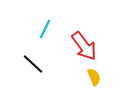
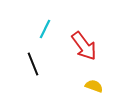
black line: rotated 25 degrees clockwise
yellow semicircle: moved 9 px down; rotated 48 degrees counterclockwise
